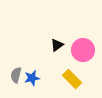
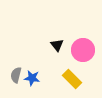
black triangle: rotated 32 degrees counterclockwise
blue star: rotated 21 degrees clockwise
